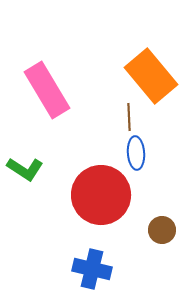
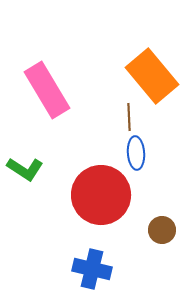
orange rectangle: moved 1 px right
